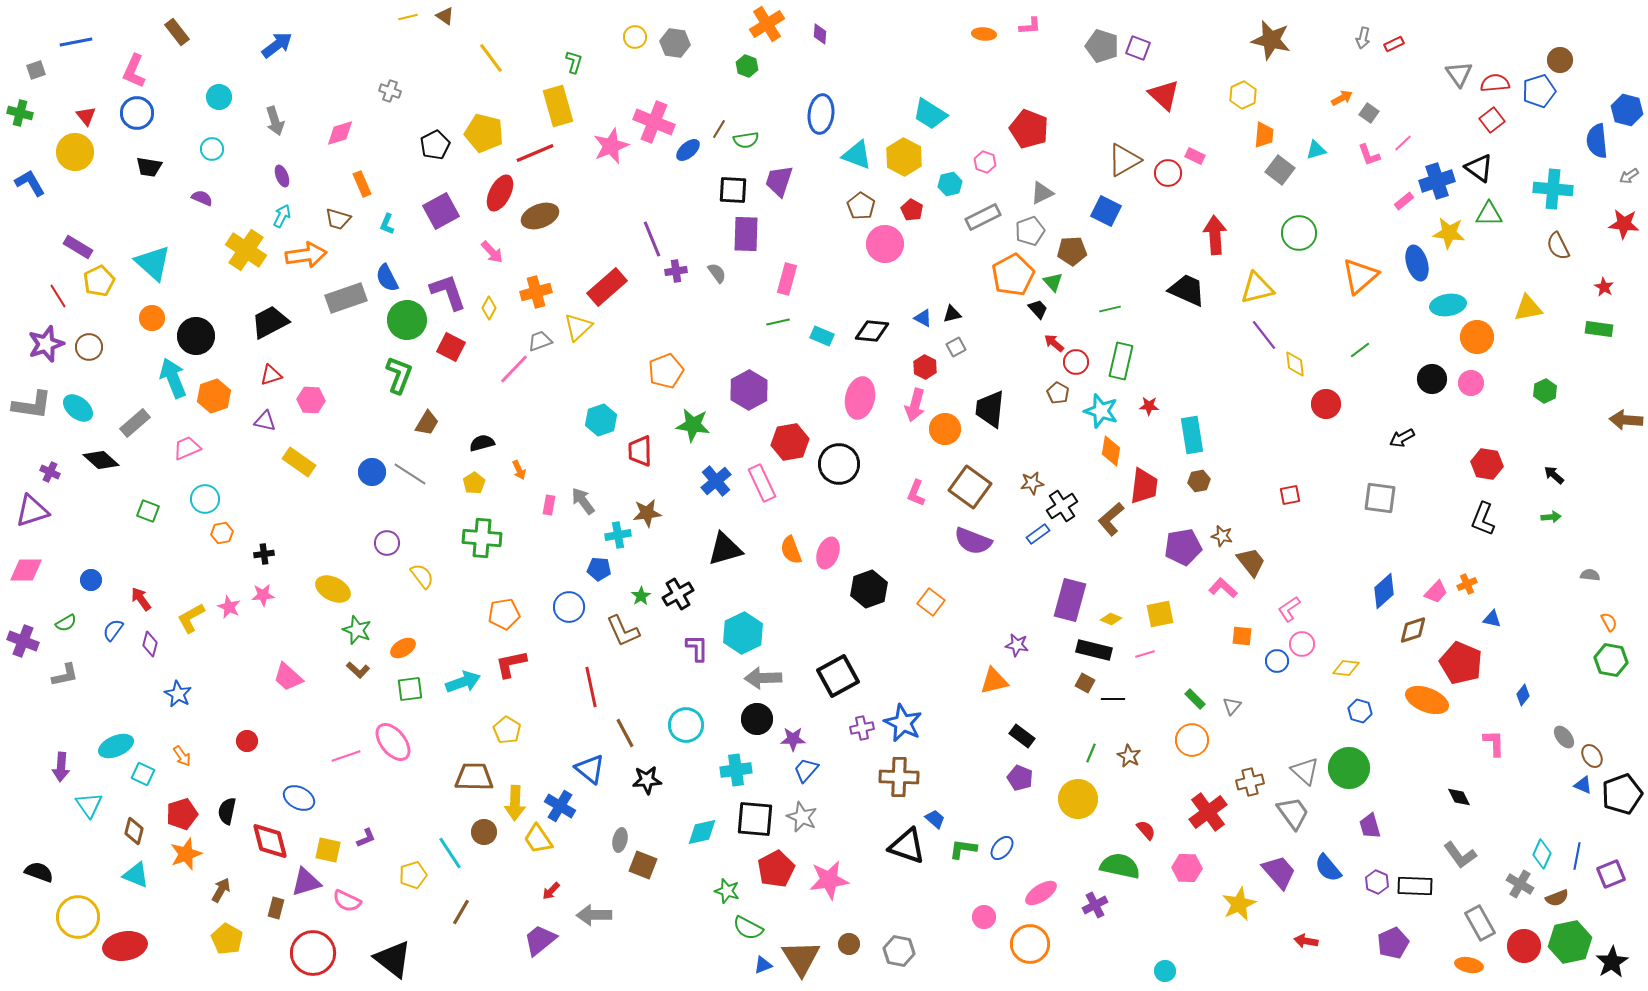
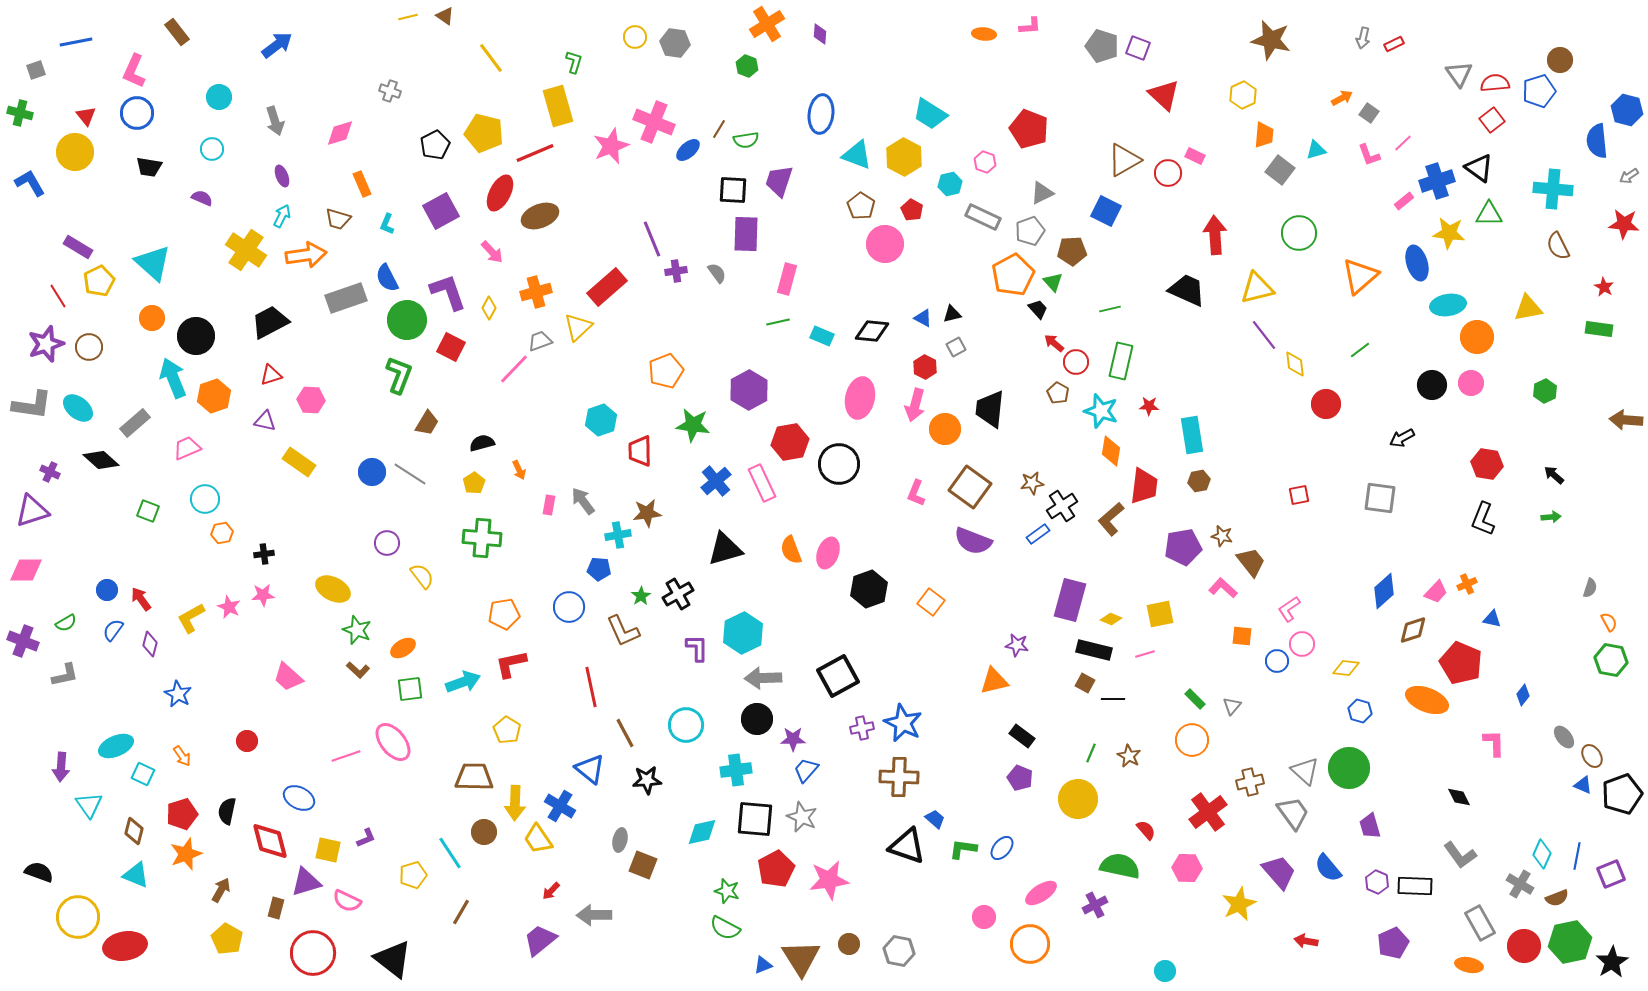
gray rectangle at (983, 217): rotated 52 degrees clockwise
black circle at (1432, 379): moved 6 px down
red square at (1290, 495): moved 9 px right
gray semicircle at (1590, 575): moved 13 px down; rotated 102 degrees clockwise
blue circle at (91, 580): moved 16 px right, 10 px down
green semicircle at (748, 928): moved 23 px left
